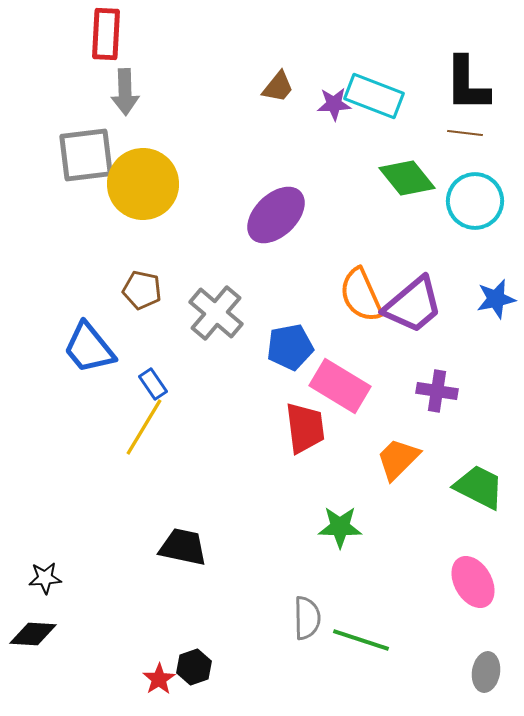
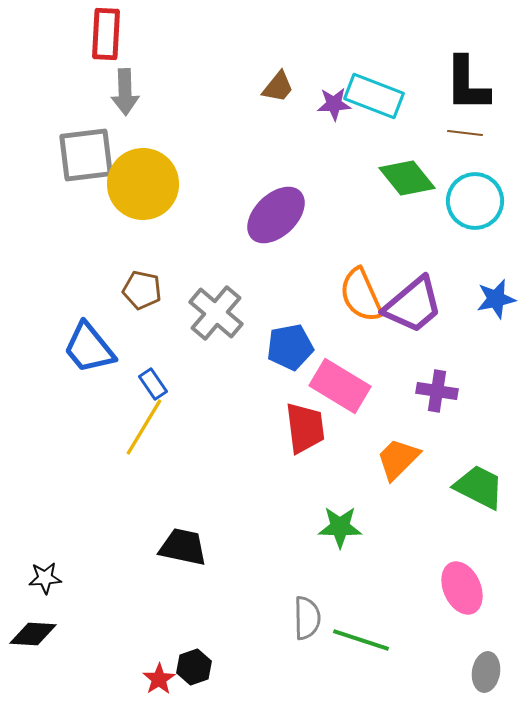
pink ellipse: moved 11 px left, 6 px down; rotated 6 degrees clockwise
